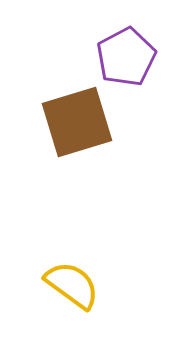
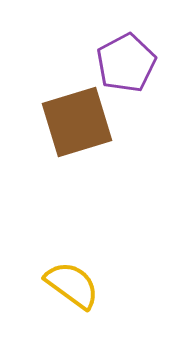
purple pentagon: moved 6 px down
